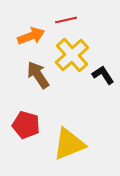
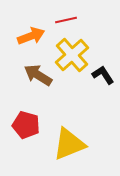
brown arrow: rotated 24 degrees counterclockwise
